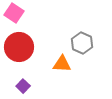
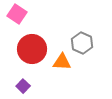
pink square: moved 3 px right, 1 px down
red circle: moved 13 px right, 2 px down
orange triangle: moved 2 px up
